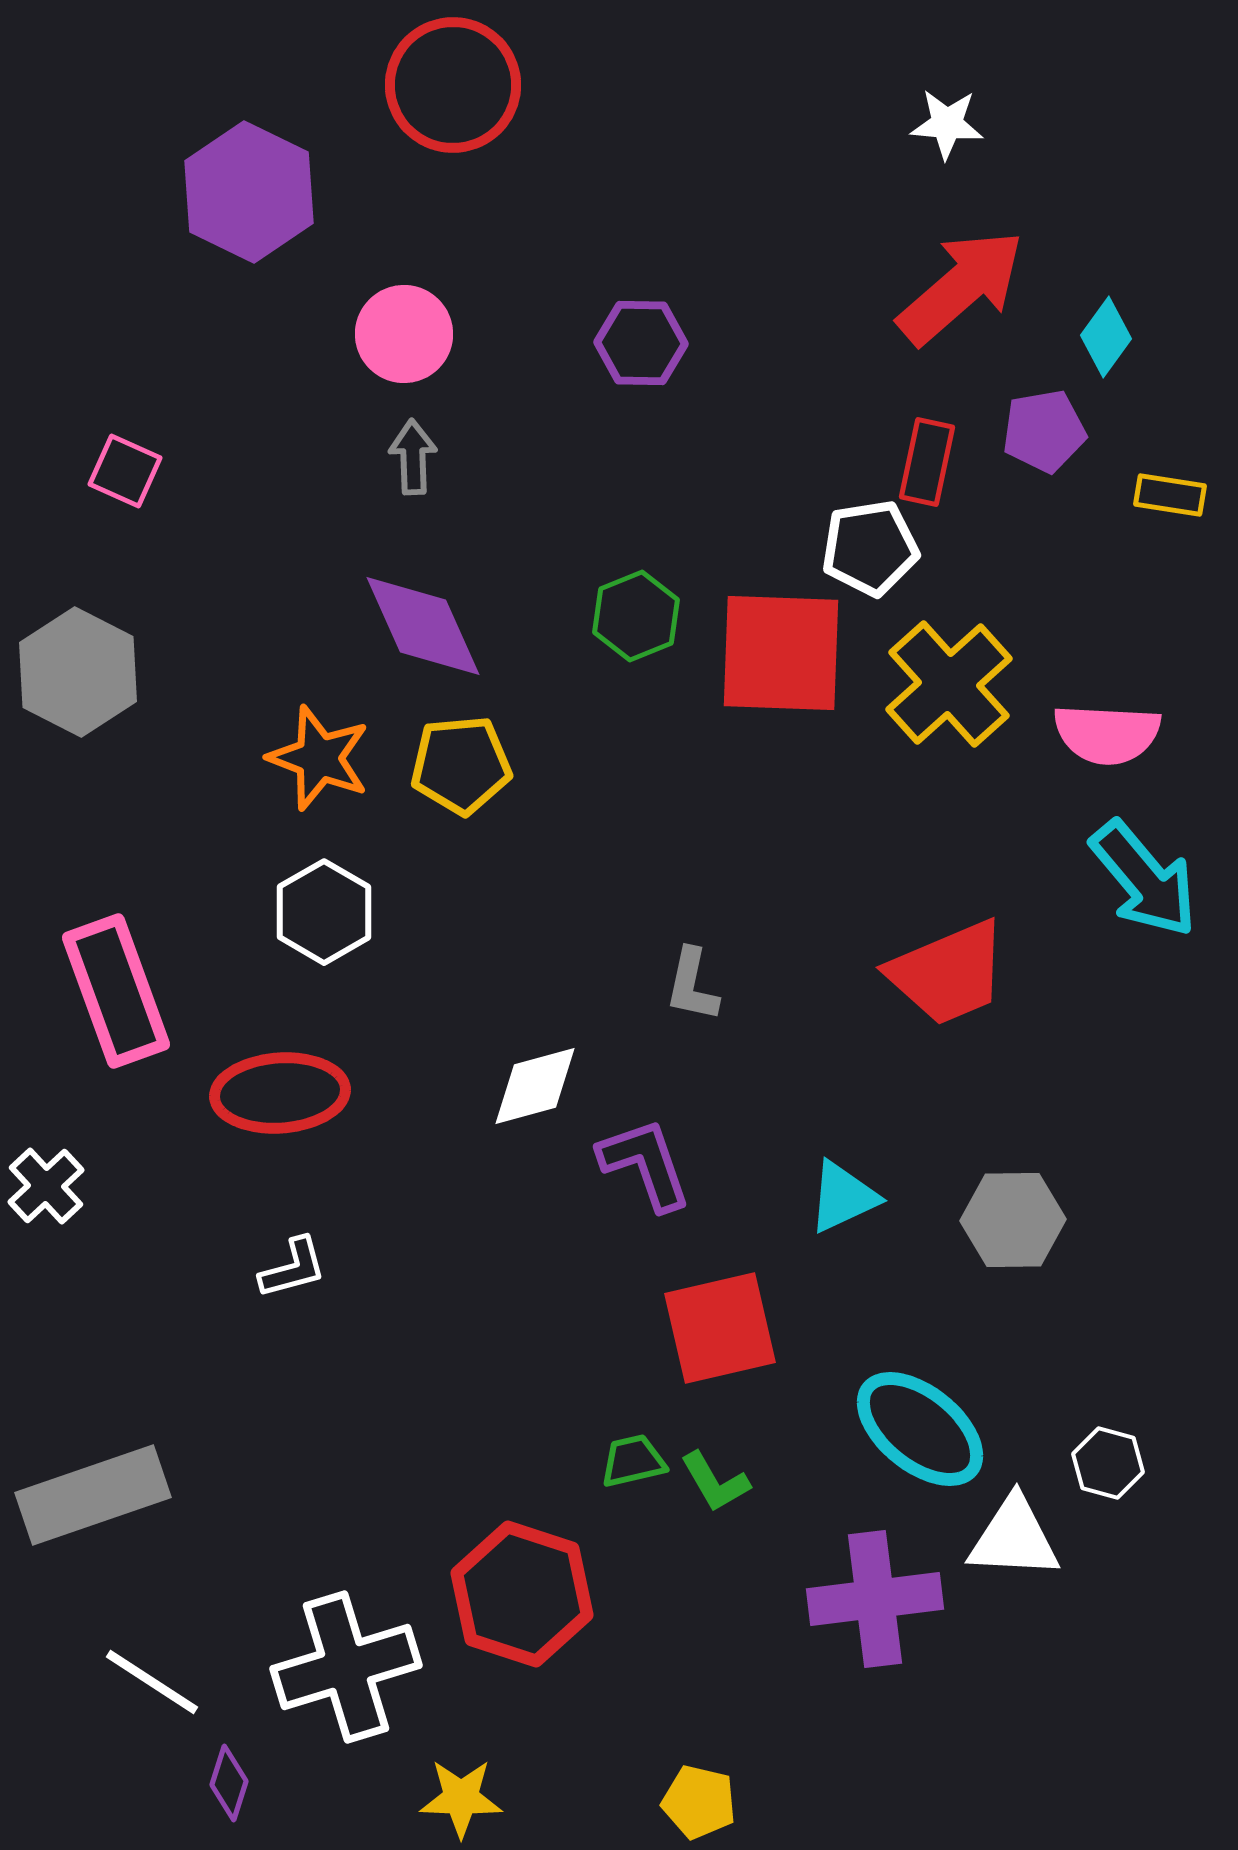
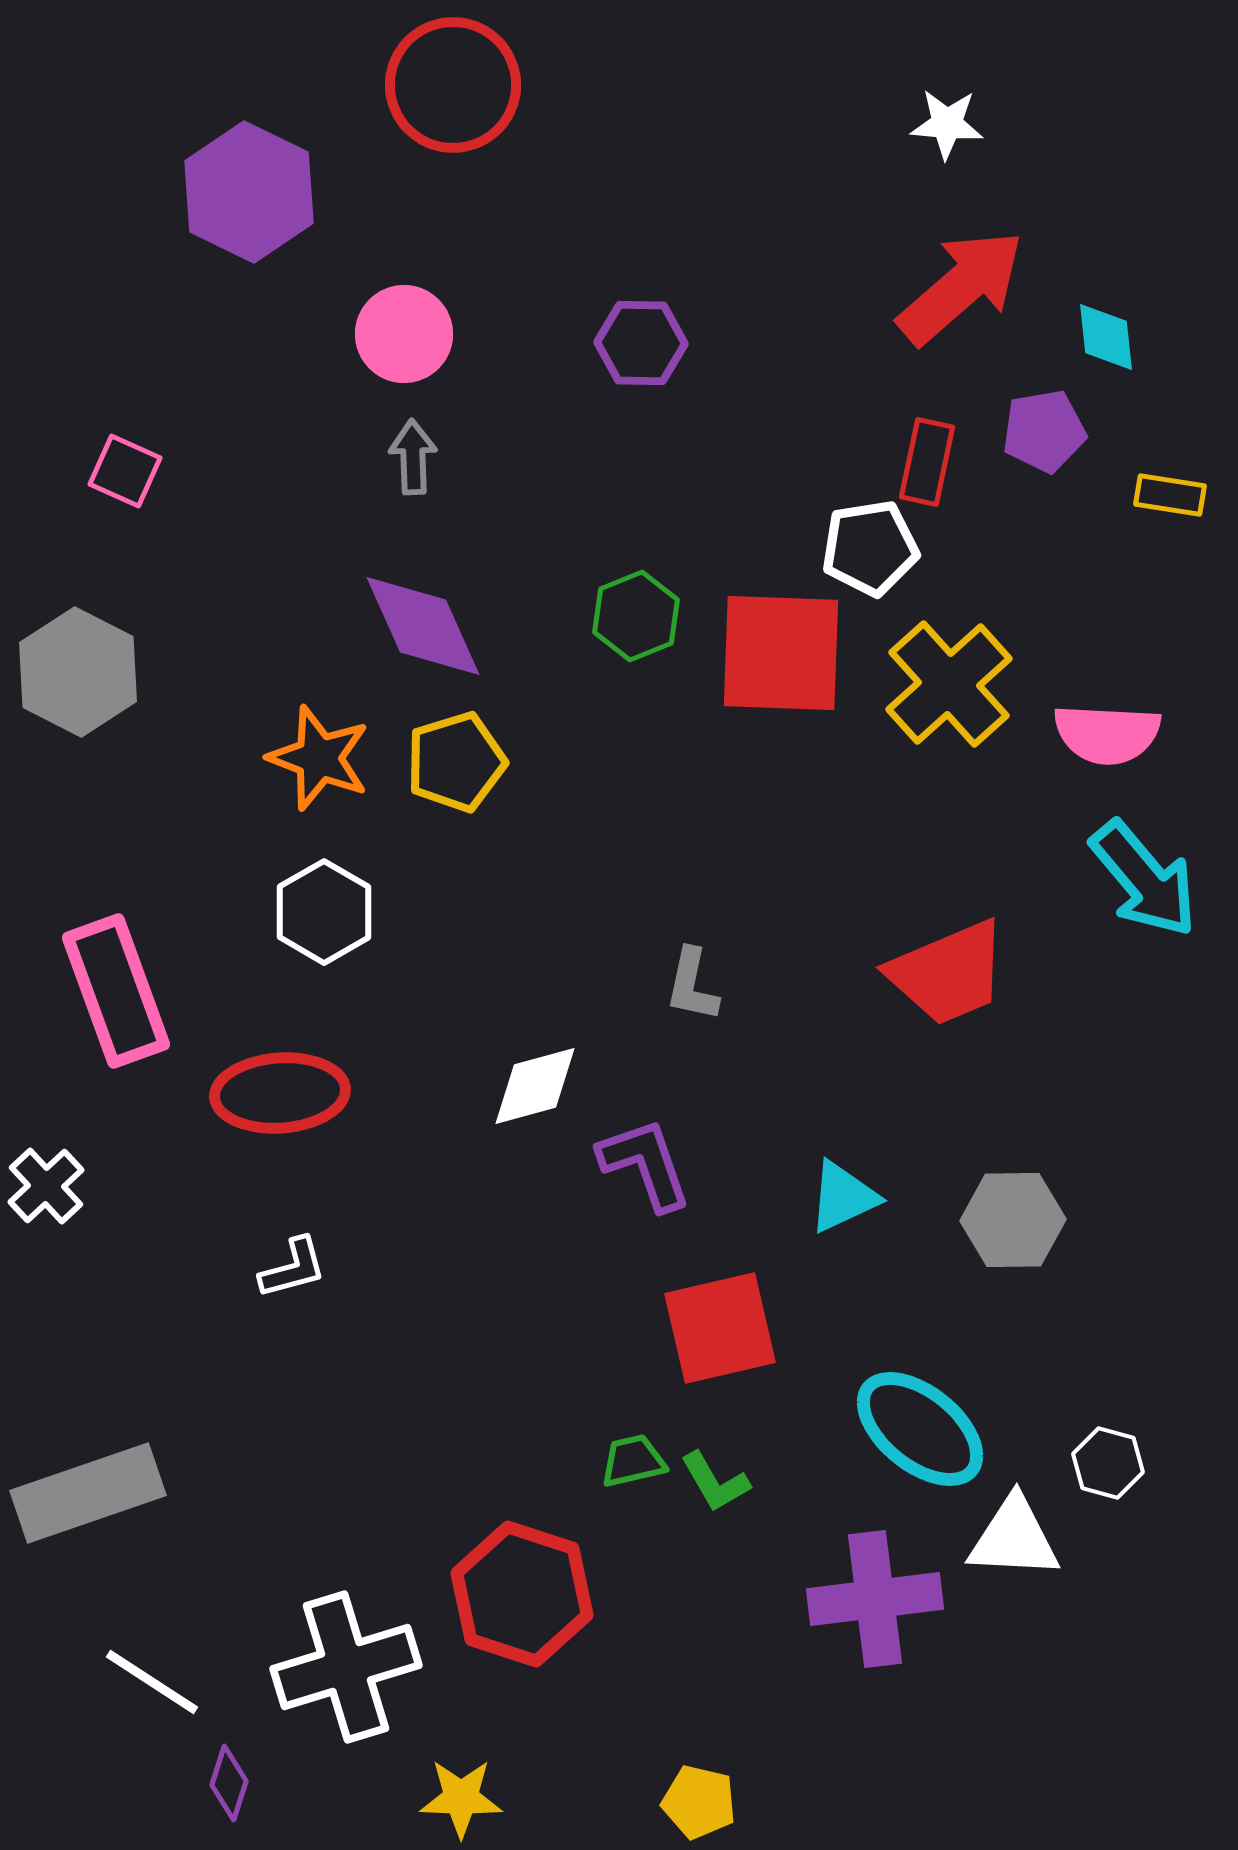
cyan diamond at (1106, 337): rotated 42 degrees counterclockwise
yellow pentagon at (461, 765): moved 5 px left, 3 px up; rotated 12 degrees counterclockwise
gray rectangle at (93, 1495): moved 5 px left, 2 px up
